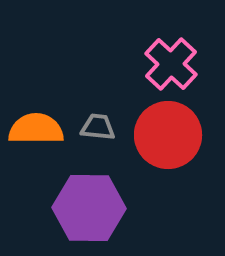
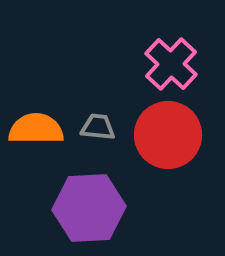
purple hexagon: rotated 4 degrees counterclockwise
